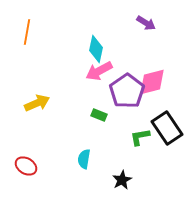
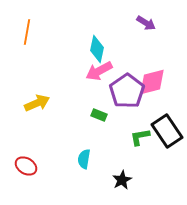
cyan diamond: moved 1 px right
black rectangle: moved 3 px down
